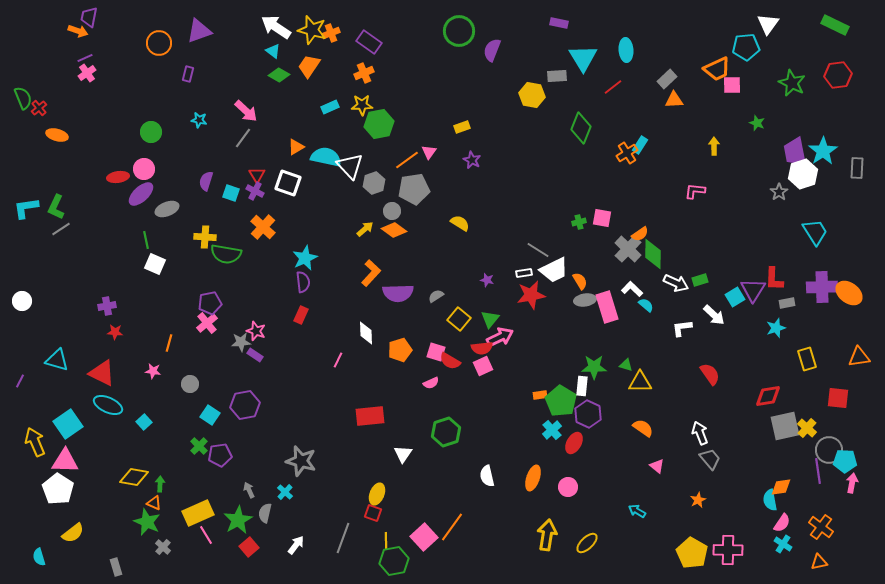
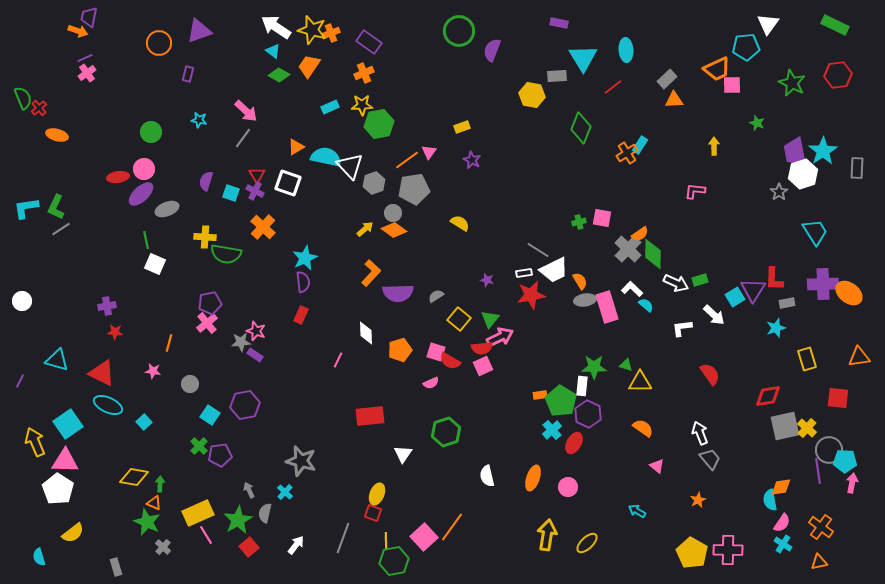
gray circle at (392, 211): moved 1 px right, 2 px down
purple cross at (822, 287): moved 1 px right, 3 px up
